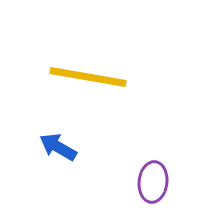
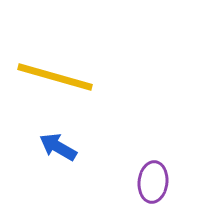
yellow line: moved 33 px left; rotated 6 degrees clockwise
